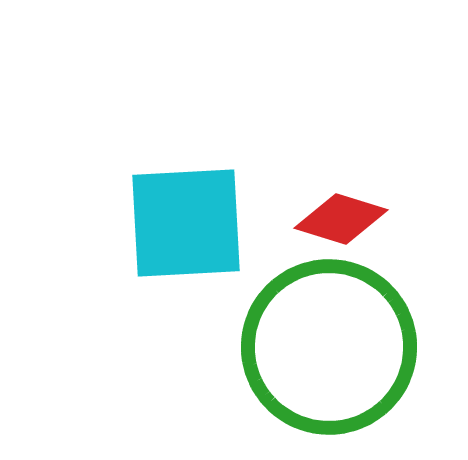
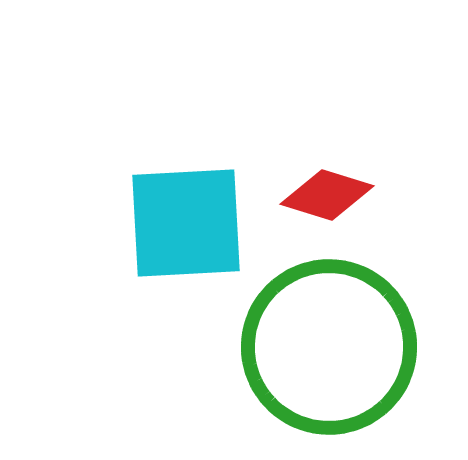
red diamond: moved 14 px left, 24 px up
